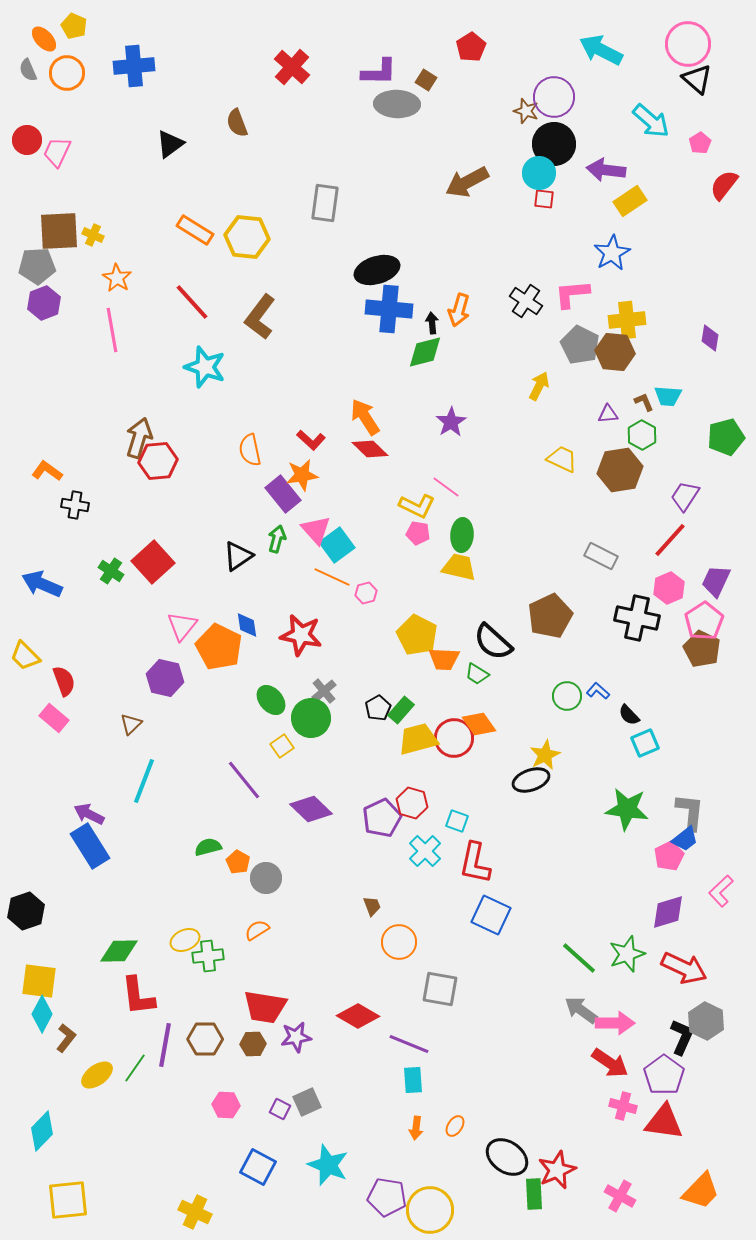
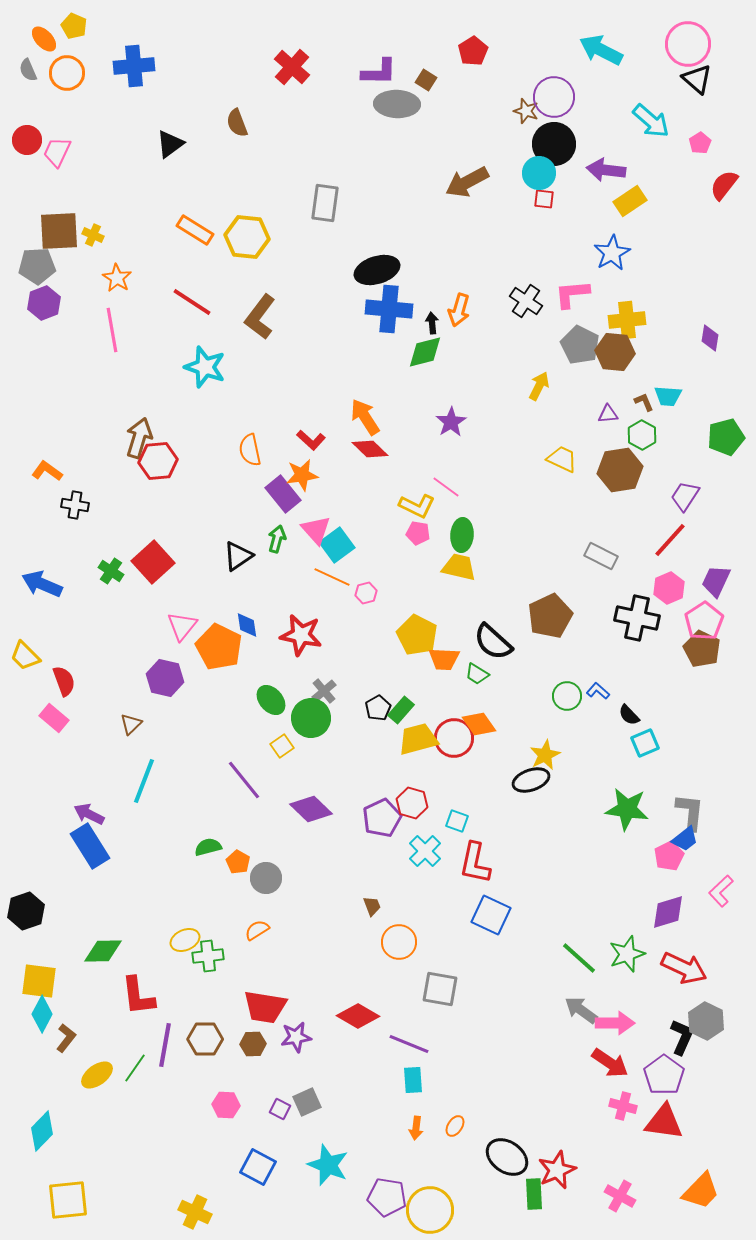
red pentagon at (471, 47): moved 2 px right, 4 px down
red line at (192, 302): rotated 15 degrees counterclockwise
green diamond at (119, 951): moved 16 px left
